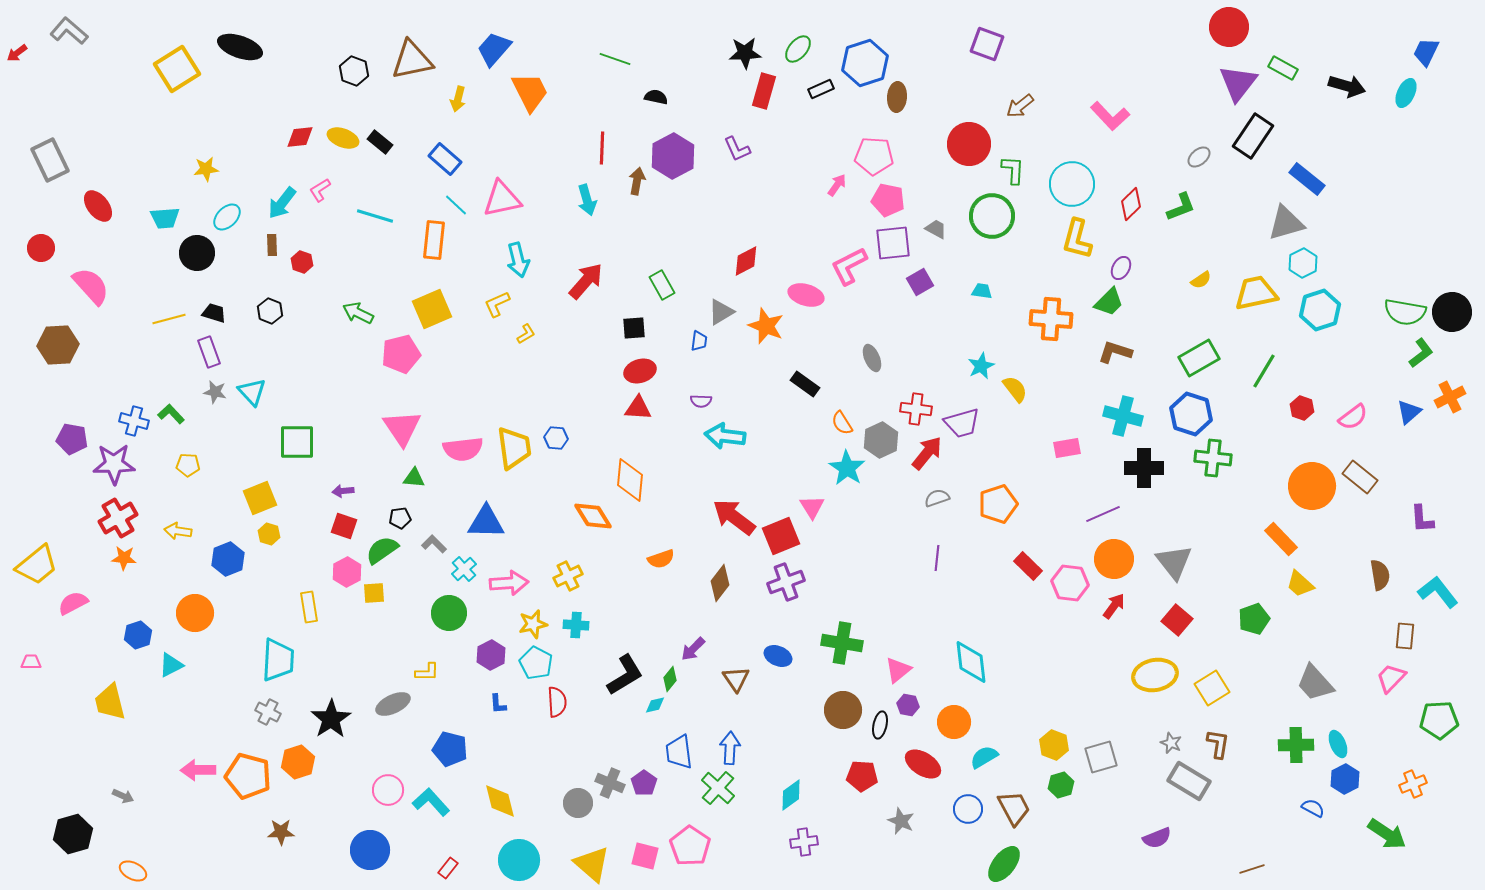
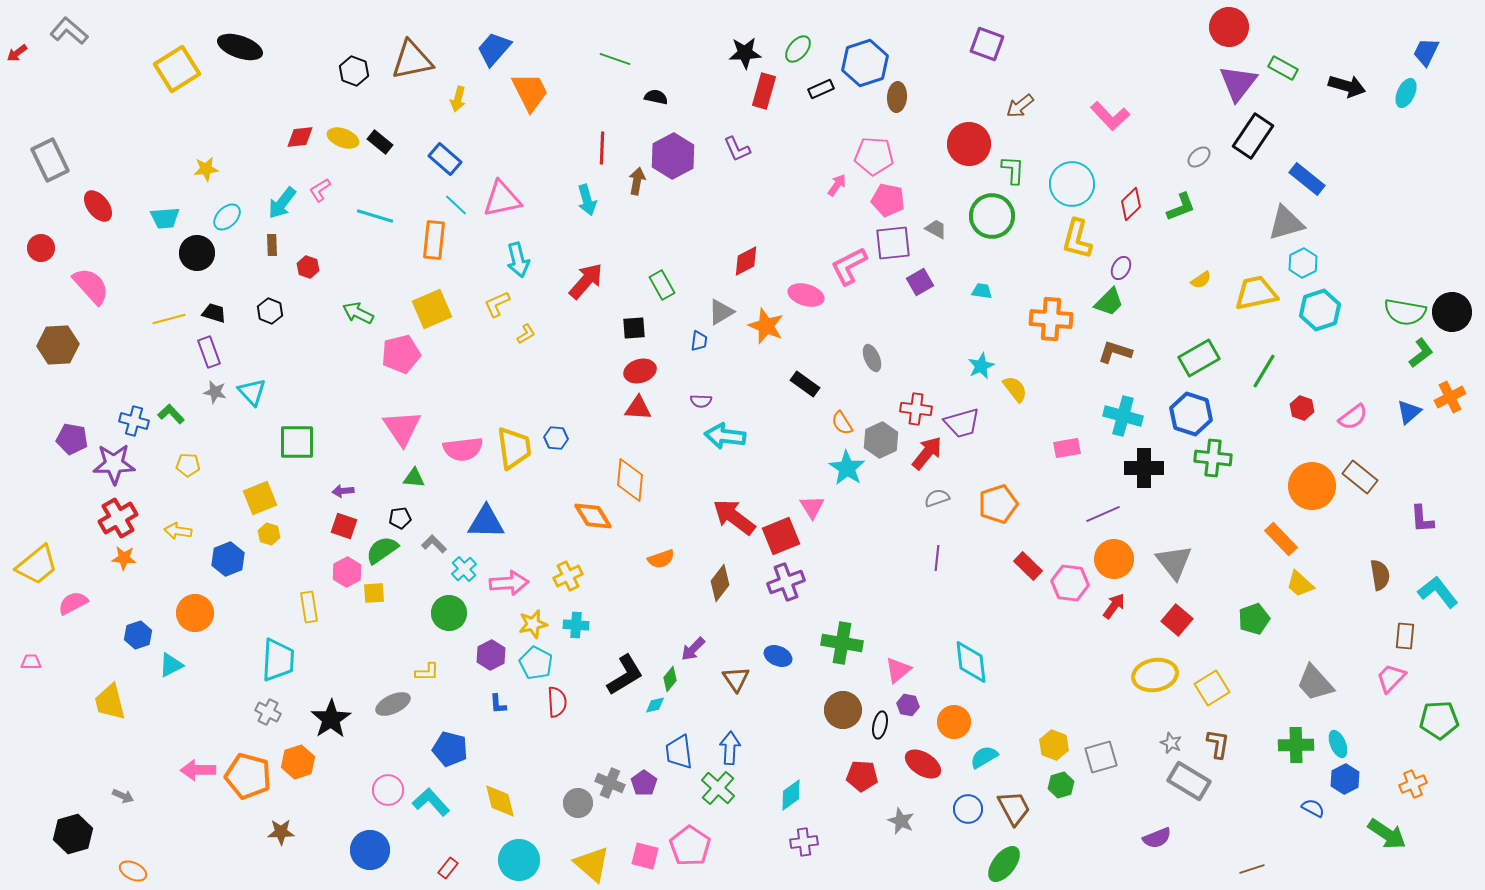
red hexagon at (302, 262): moved 6 px right, 5 px down
